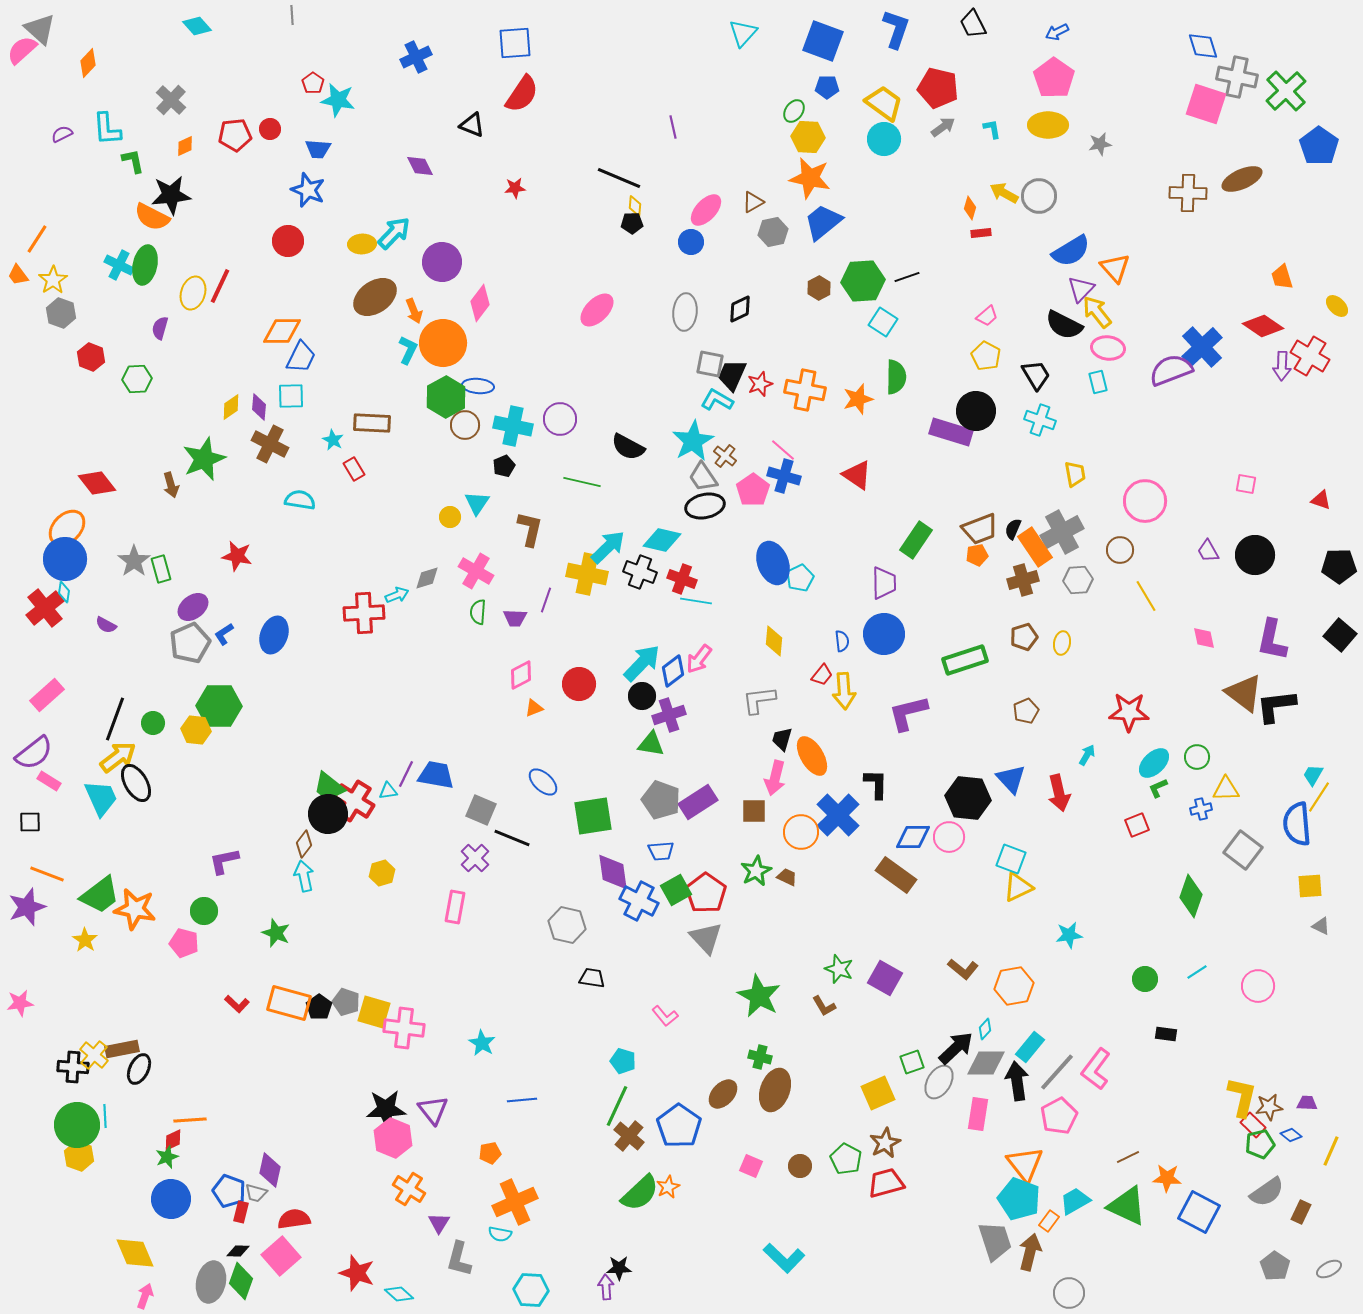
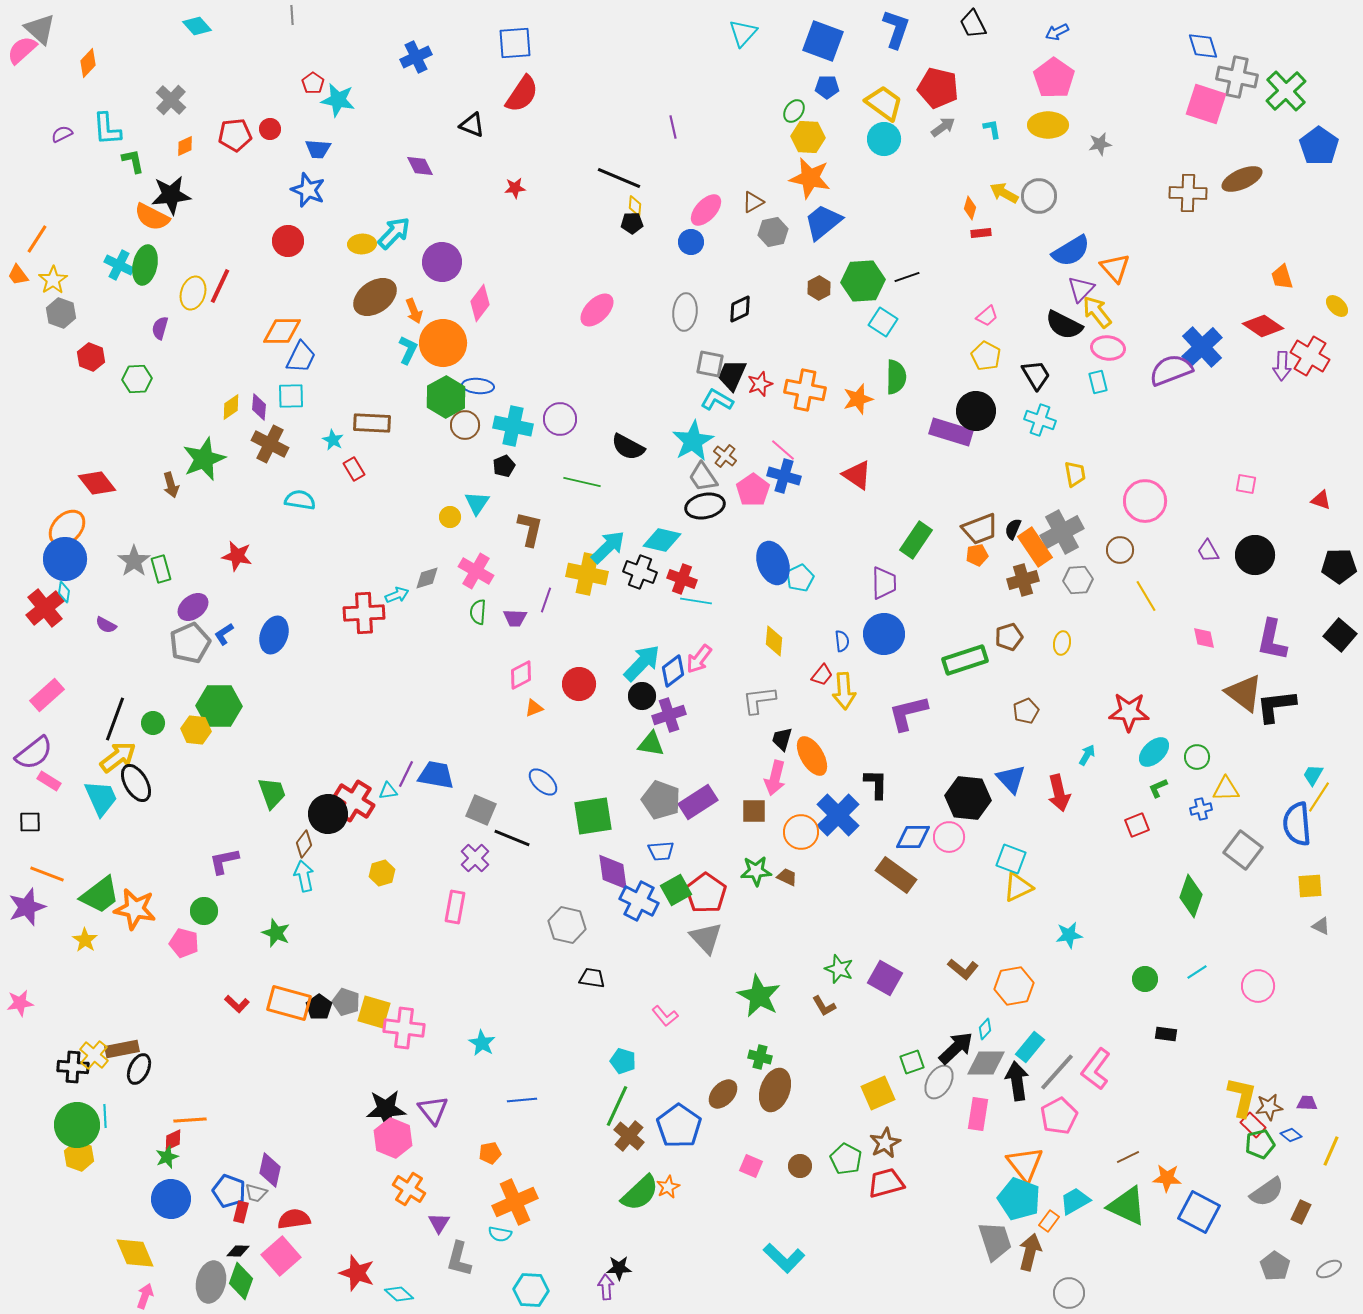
brown pentagon at (1024, 637): moved 15 px left
cyan ellipse at (1154, 763): moved 11 px up
green trapezoid at (329, 787): moved 57 px left, 6 px down; rotated 148 degrees counterclockwise
green star at (756, 871): rotated 24 degrees clockwise
